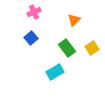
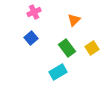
cyan rectangle: moved 3 px right
